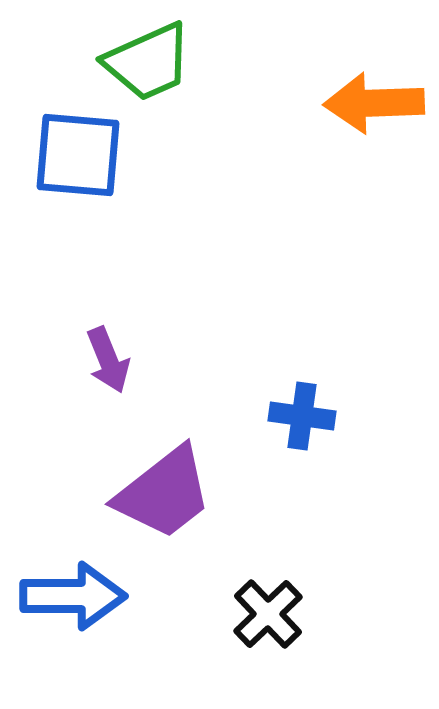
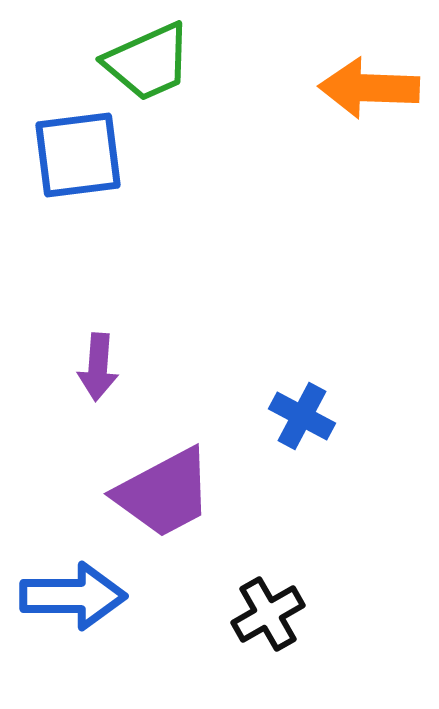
orange arrow: moved 5 px left, 15 px up; rotated 4 degrees clockwise
blue square: rotated 12 degrees counterclockwise
purple arrow: moved 10 px left, 7 px down; rotated 26 degrees clockwise
blue cross: rotated 20 degrees clockwise
purple trapezoid: rotated 10 degrees clockwise
black cross: rotated 14 degrees clockwise
